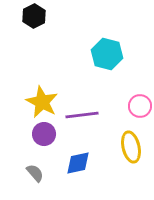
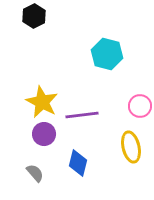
blue diamond: rotated 64 degrees counterclockwise
